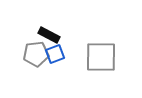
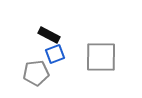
gray pentagon: moved 19 px down
